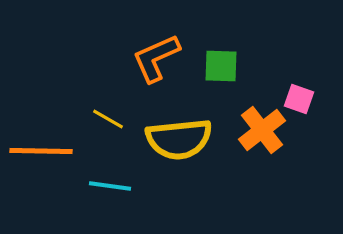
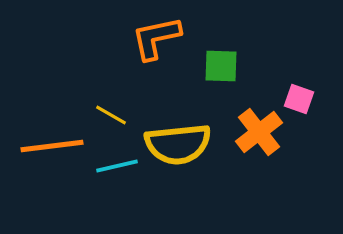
orange L-shape: moved 20 px up; rotated 12 degrees clockwise
yellow line: moved 3 px right, 4 px up
orange cross: moved 3 px left, 2 px down
yellow semicircle: moved 1 px left, 5 px down
orange line: moved 11 px right, 5 px up; rotated 8 degrees counterclockwise
cyan line: moved 7 px right, 20 px up; rotated 21 degrees counterclockwise
